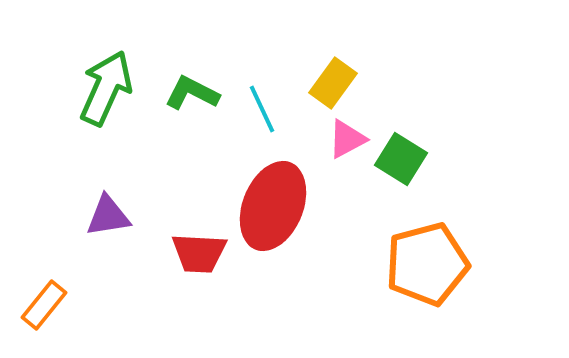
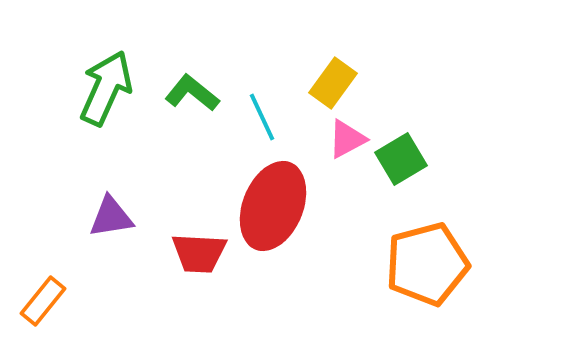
green L-shape: rotated 12 degrees clockwise
cyan line: moved 8 px down
green square: rotated 27 degrees clockwise
purple triangle: moved 3 px right, 1 px down
orange rectangle: moved 1 px left, 4 px up
